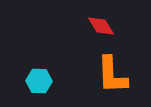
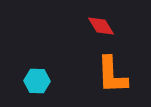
cyan hexagon: moved 2 px left
